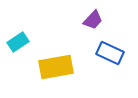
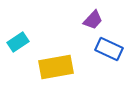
blue rectangle: moved 1 px left, 4 px up
